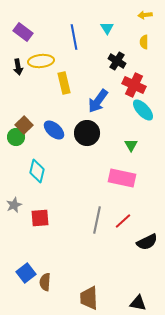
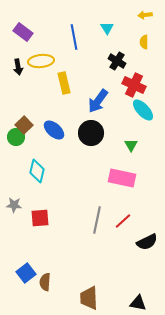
black circle: moved 4 px right
gray star: rotated 28 degrees clockwise
